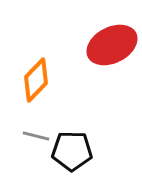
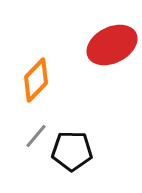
gray line: rotated 64 degrees counterclockwise
